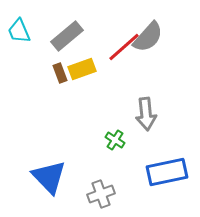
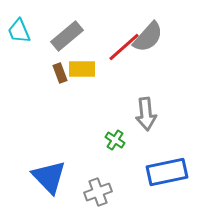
yellow rectangle: rotated 20 degrees clockwise
gray cross: moved 3 px left, 2 px up
